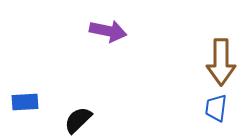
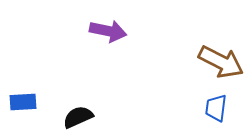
brown arrow: rotated 63 degrees counterclockwise
blue rectangle: moved 2 px left
black semicircle: moved 3 px up; rotated 20 degrees clockwise
